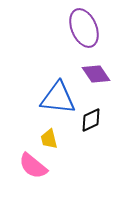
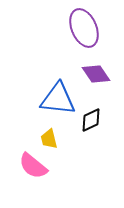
blue triangle: moved 1 px down
